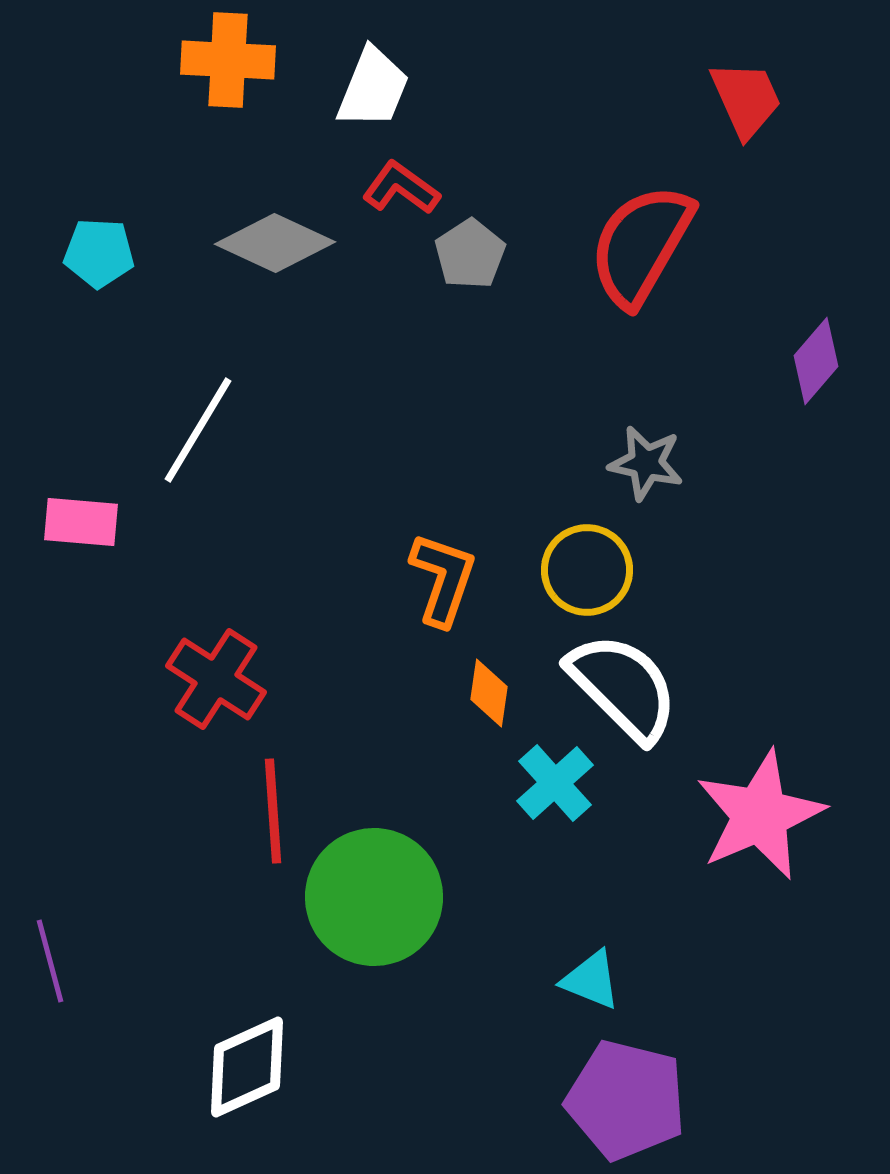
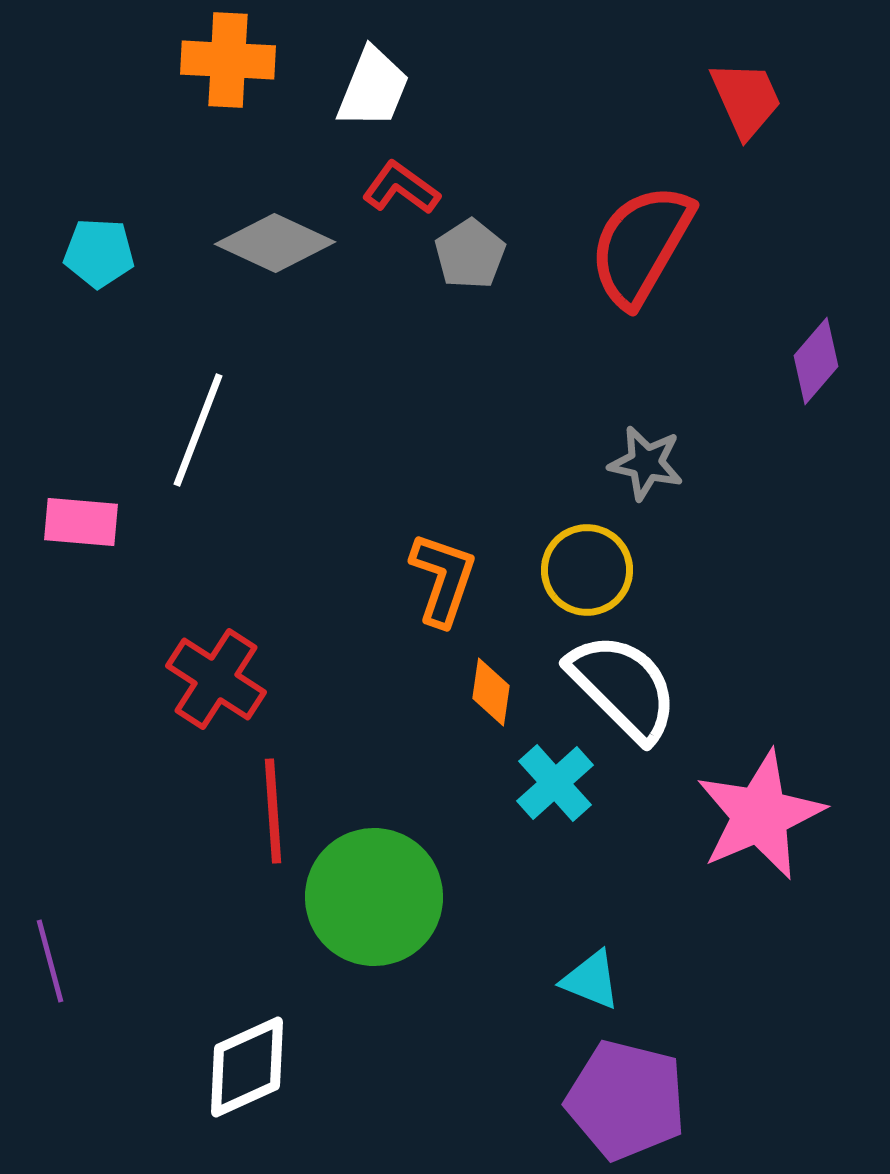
white line: rotated 10 degrees counterclockwise
orange diamond: moved 2 px right, 1 px up
